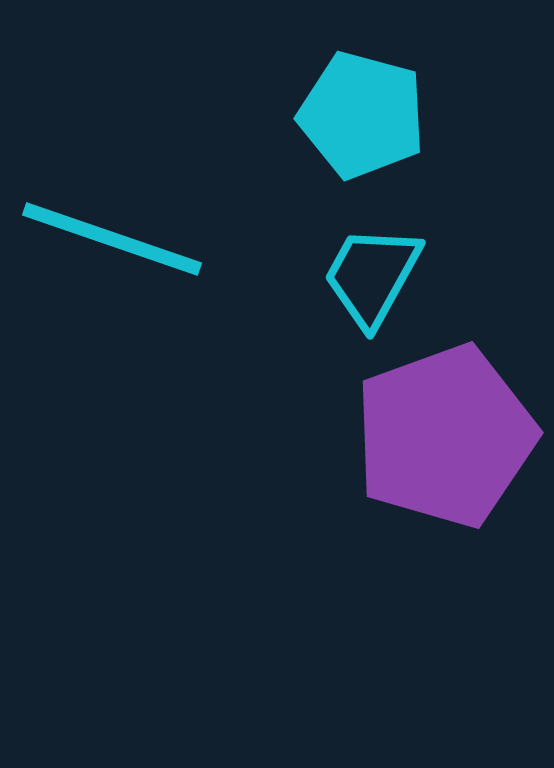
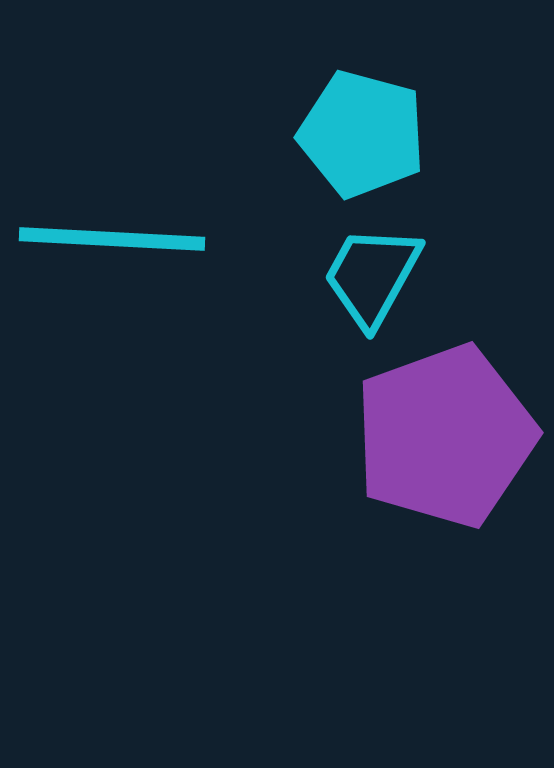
cyan pentagon: moved 19 px down
cyan line: rotated 16 degrees counterclockwise
